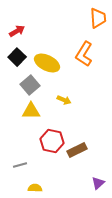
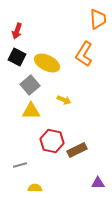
orange trapezoid: moved 1 px down
red arrow: rotated 140 degrees clockwise
black square: rotated 18 degrees counterclockwise
purple triangle: rotated 40 degrees clockwise
